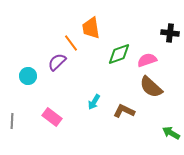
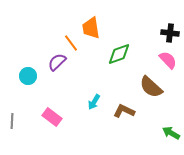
pink semicircle: moved 21 px right; rotated 66 degrees clockwise
